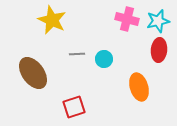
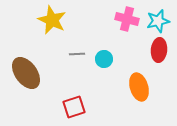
brown ellipse: moved 7 px left
